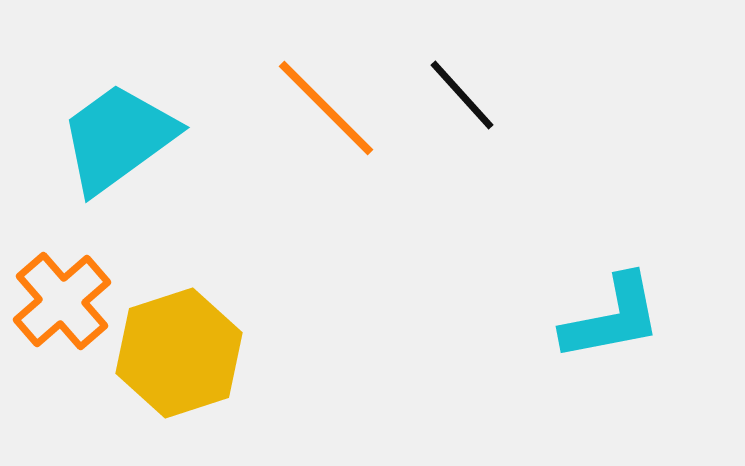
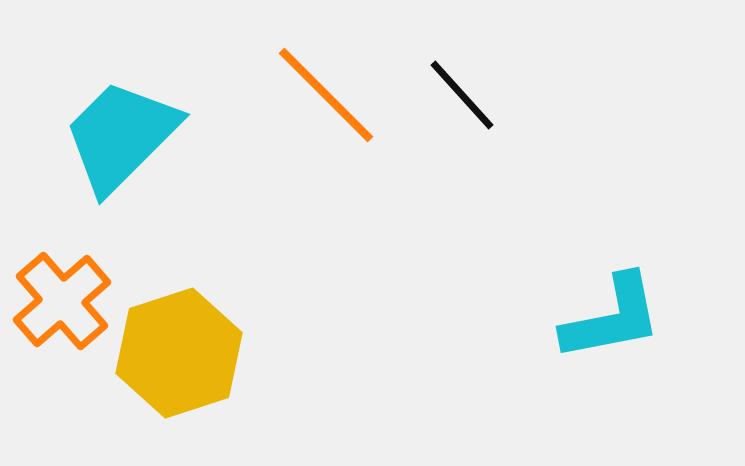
orange line: moved 13 px up
cyan trapezoid: moved 3 px right, 2 px up; rotated 9 degrees counterclockwise
